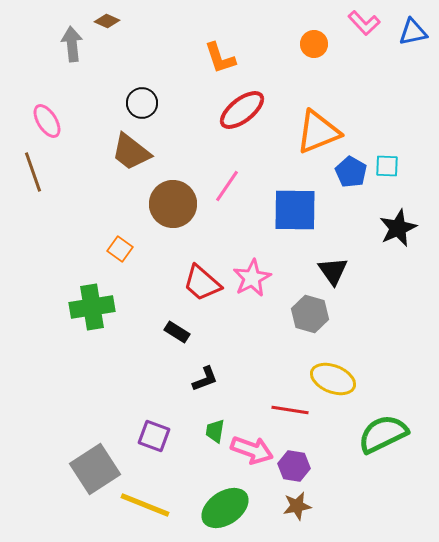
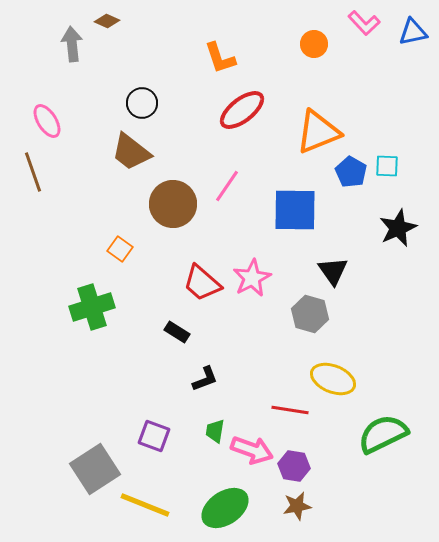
green cross: rotated 9 degrees counterclockwise
